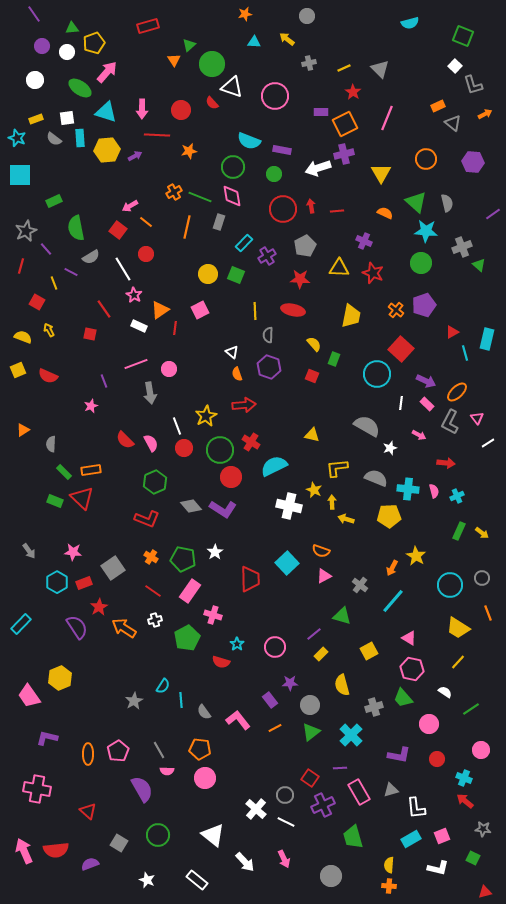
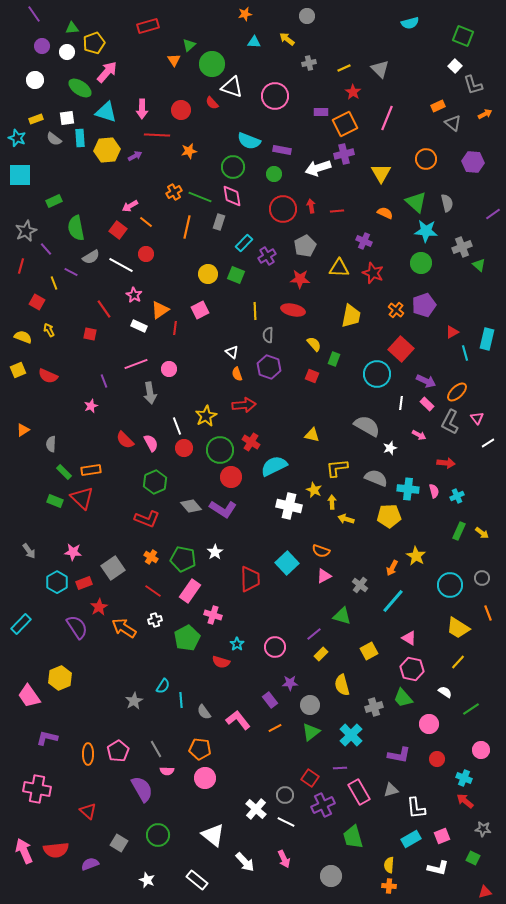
white line at (123, 269): moved 2 px left, 4 px up; rotated 30 degrees counterclockwise
gray line at (159, 750): moved 3 px left, 1 px up
